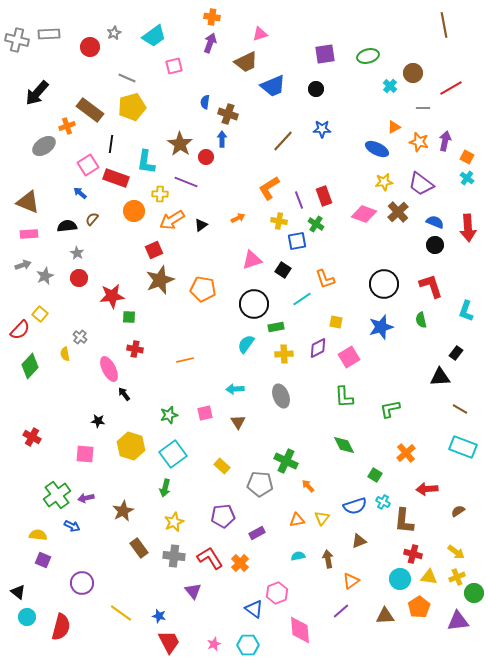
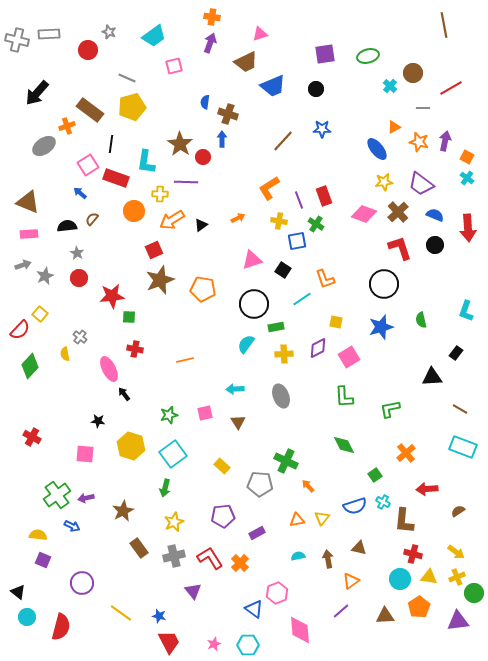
gray star at (114, 33): moved 5 px left, 1 px up; rotated 24 degrees counterclockwise
red circle at (90, 47): moved 2 px left, 3 px down
blue ellipse at (377, 149): rotated 25 degrees clockwise
red circle at (206, 157): moved 3 px left
purple line at (186, 182): rotated 20 degrees counterclockwise
blue semicircle at (435, 222): moved 7 px up
red L-shape at (431, 286): moved 31 px left, 38 px up
black triangle at (440, 377): moved 8 px left
green square at (375, 475): rotated 24 degrees clockwise
brown triangle at (359, 541): moved 7 px down; rotated 35 degrees clockwise
gray cross at (174, 556): rotated 20 degrees counterclockwise
